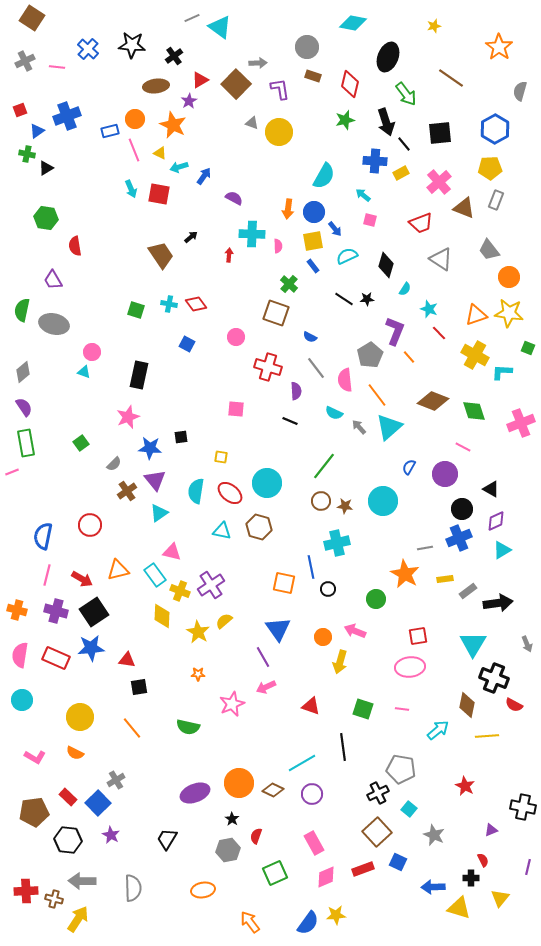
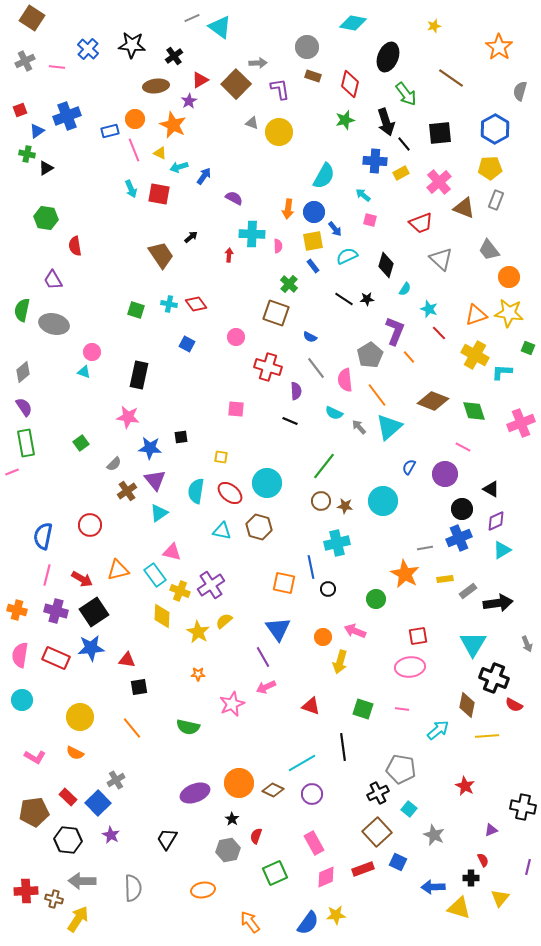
gray triangle at (441, 259): rotated 10 degrees clockwise
pink star at (128, 417): rotated 30 degrees clockwise
